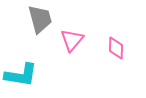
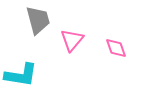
gray trapezoid: moved 2 px left, 1 px down
pink diamond: rotated 20 degrees counterclockwise
